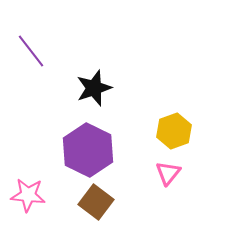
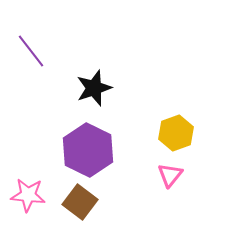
yellow hexagon: moved 2 px right, 2 px down
pink triangle: moved 2 px right, 2 px down
brown square: moved 16 px left
